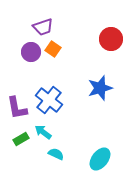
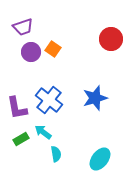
purple trapezoid: moved 20 px left
blue star: moved 5 px left, 10 px down
cyan semicircle: rotated 56 degrees clockwise
